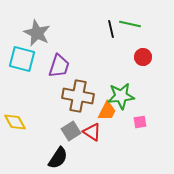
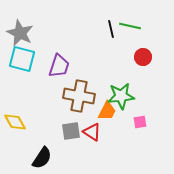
green line: moved 2 px down
gray star: moved 17 px left
brown cross: moved 1 px right
gray square: rotated 24 degrees clockwise
black semicircle: moved 16 px left
